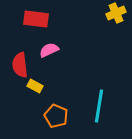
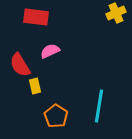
red rectangle: moved 2 px up
pink semicircle: moved 1 px right, 1 px down
red semicircle: rotated 25 degrees counterclockwise
yellow rectangle: rotated 49 degrees clockwise
orange pentagon: rotated 10 degrees clockwise
